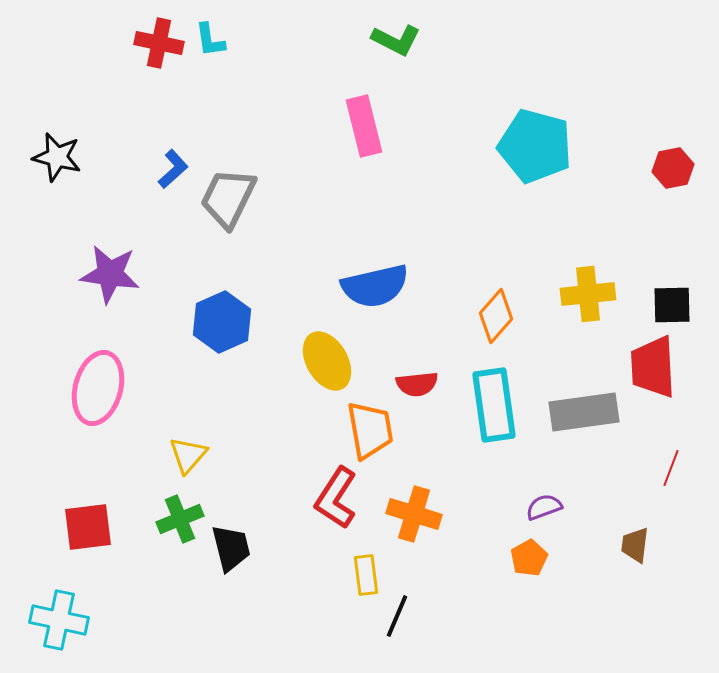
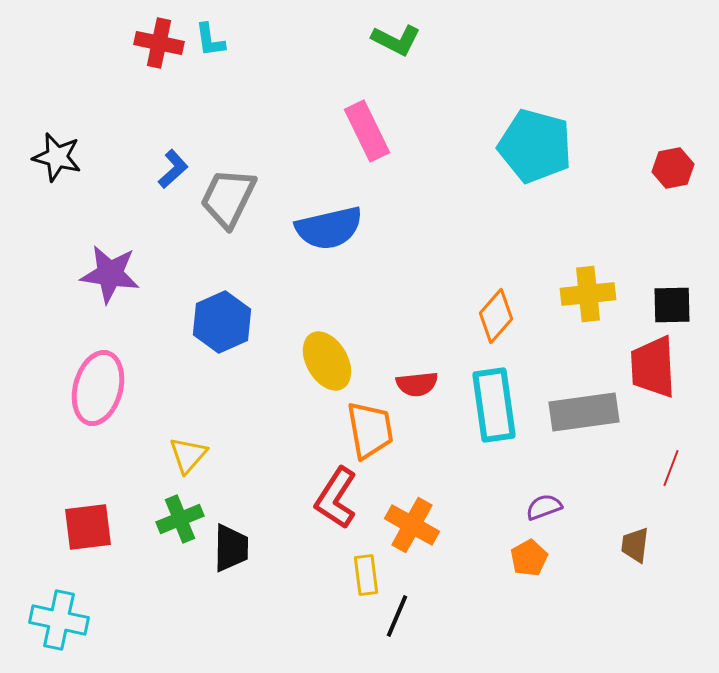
pink rectangle: moved 3 px right, 5 px down; rotated 12 degrees counterclockwise
blue semicircle: moved 46 px left, 58 px up
orange cross: moved 2 px left, 11 px down; rotated 12 degrees clockwise
black trapezoid: rotated 15 degrees clockwise
